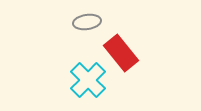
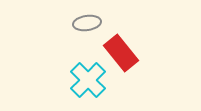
gray ellipse: moved 1 px down
